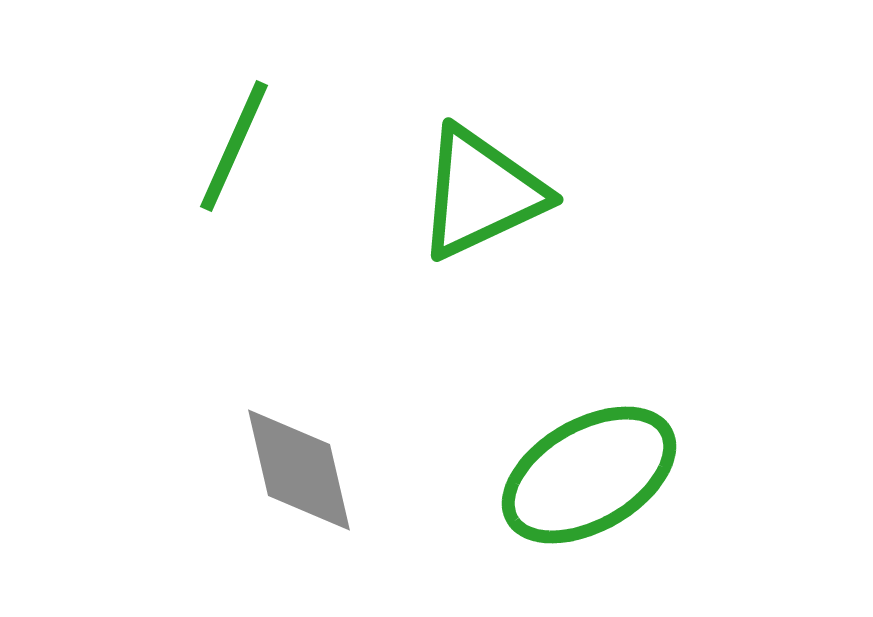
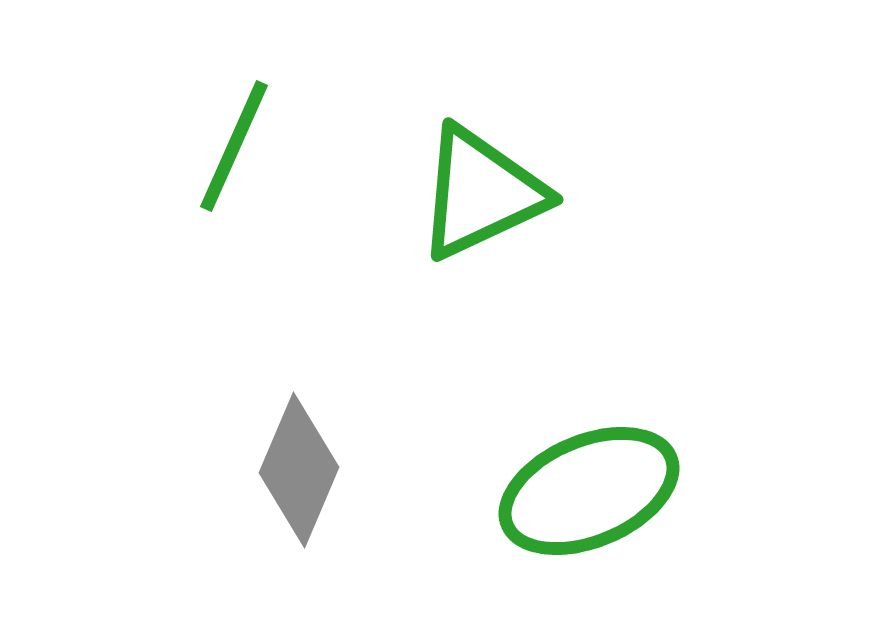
gray diamond: rotated 36 degrees clockwise
green ellipse: moved 16 px down; rotated 7 degrees clockwise
